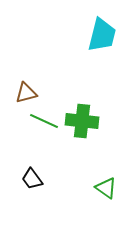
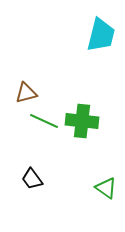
cyan trapezoid: moved 1 px left
